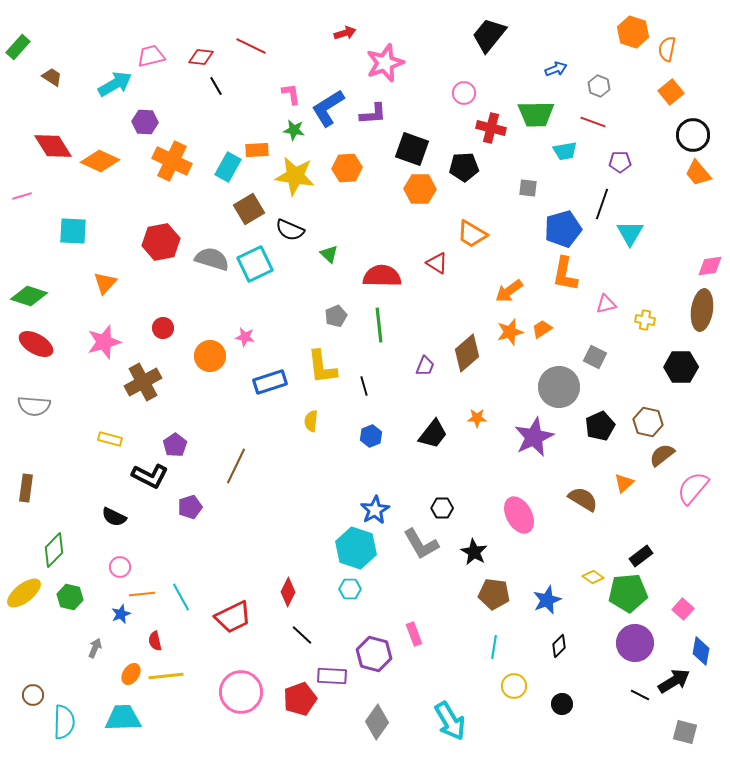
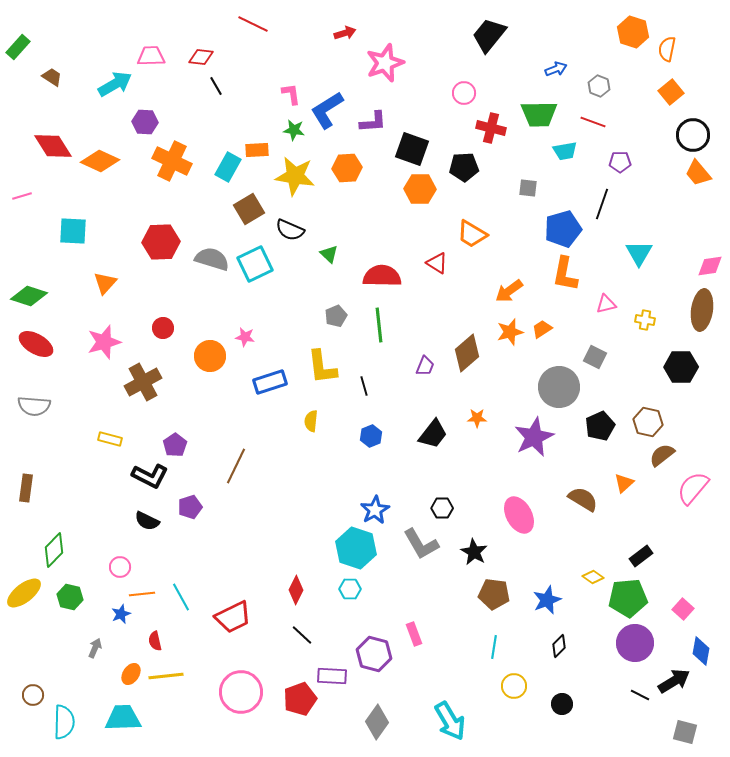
red line at (251, 46): moved 2 px right, 22 px up
pink trapezoid at (151, 56): rotated 12 degrees clockwise
blue L-shape at (328, 108): moved 1 px left, 2 px down
purple L-shape at (373, 114): moved 8 px down
green trapezoid at (536, 114): moved 3 px right
cyan triangle at (630, 233): moved 9 px right, 20 px down
red hexagon at (161, 242): rotated 9 degrees clockwise
black semicircle at (114, 517): moved 33 px right, 4 px down
red diamond at (288, 592): moved 8 px right, 2 px up
green pentagon at (628, 593): moved 5 px down
